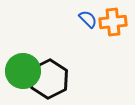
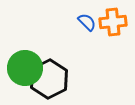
blue semicircle: moved 1 px left, 3 px down
green circle: moved 2 px right, 3 px up
